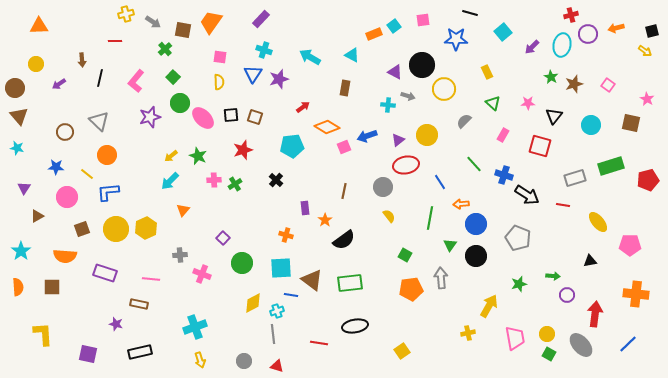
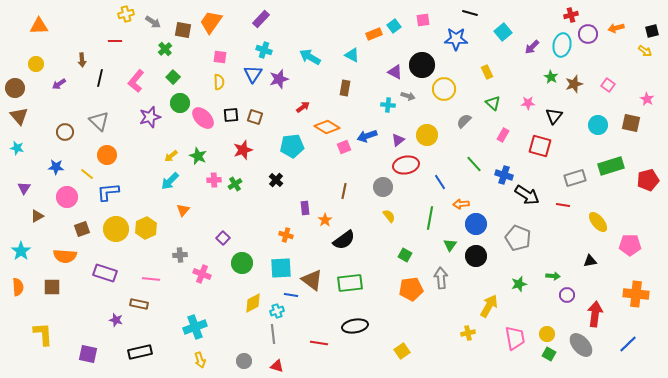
cyan circle at (591, 125): moved 7 px right
purple star at (116, 324): moved 4 px up
